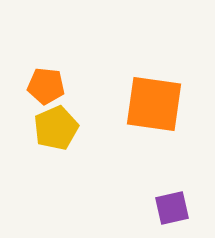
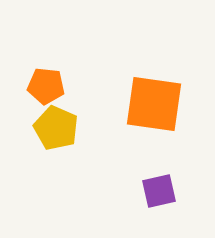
yellow pentagon: rotated 24 degrees counterclockwise
purple square: moved 13 px left, 17 px up
